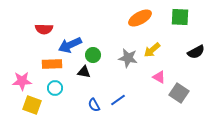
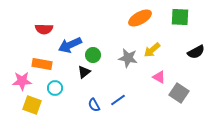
orange rectangle: moved 10 px left; rotated 12 degrees clockwise
black triangle: rotated 48 degrees counterclockwise
